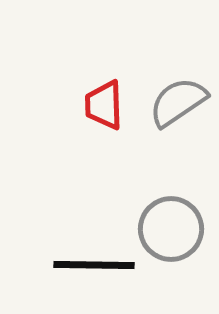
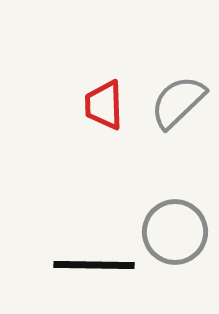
gray semicircle: rotated 10 degrees counterclockwise
gray circle: moved 4 px right, 3 px down
